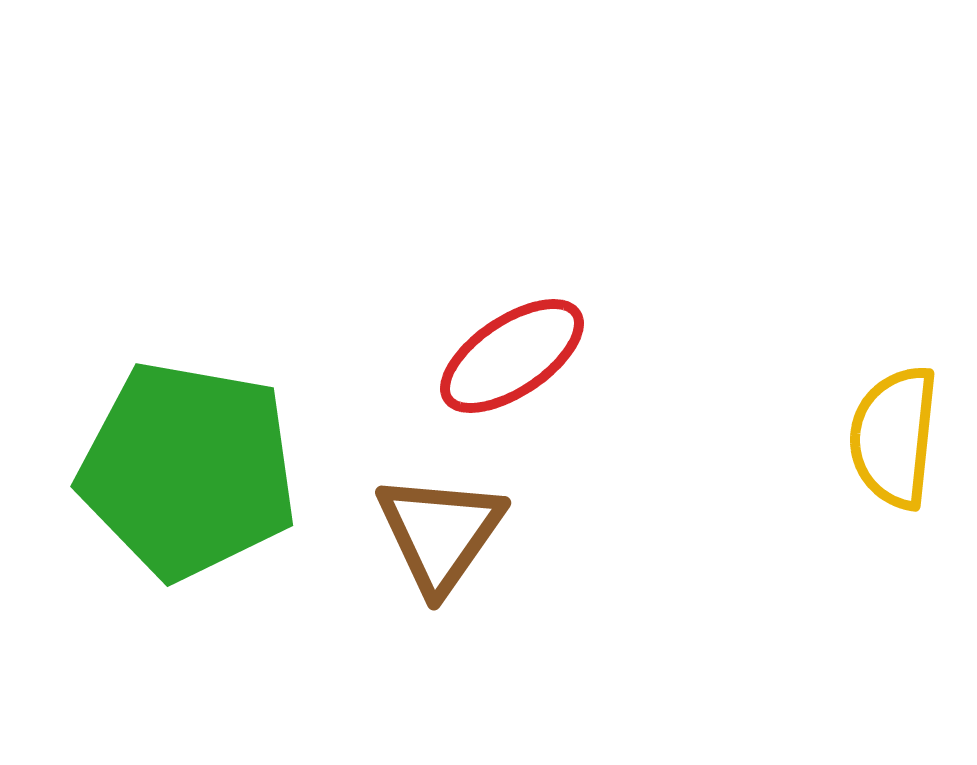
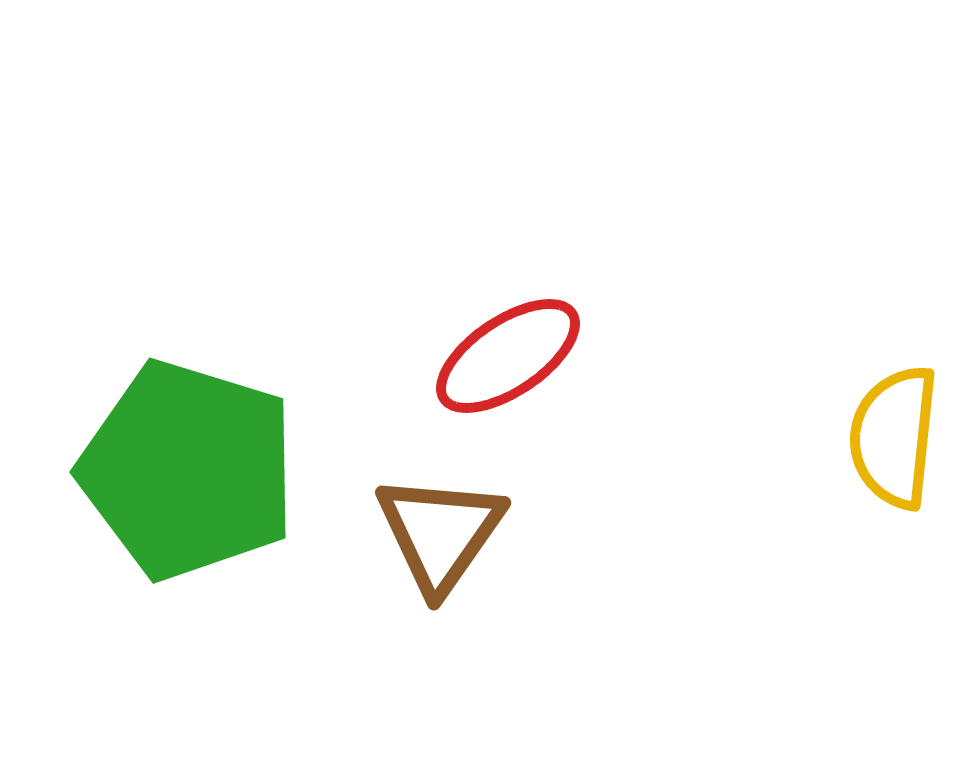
red ellipse: moved 4 px left
green pentagon: rotated 7 degrees clockwise
